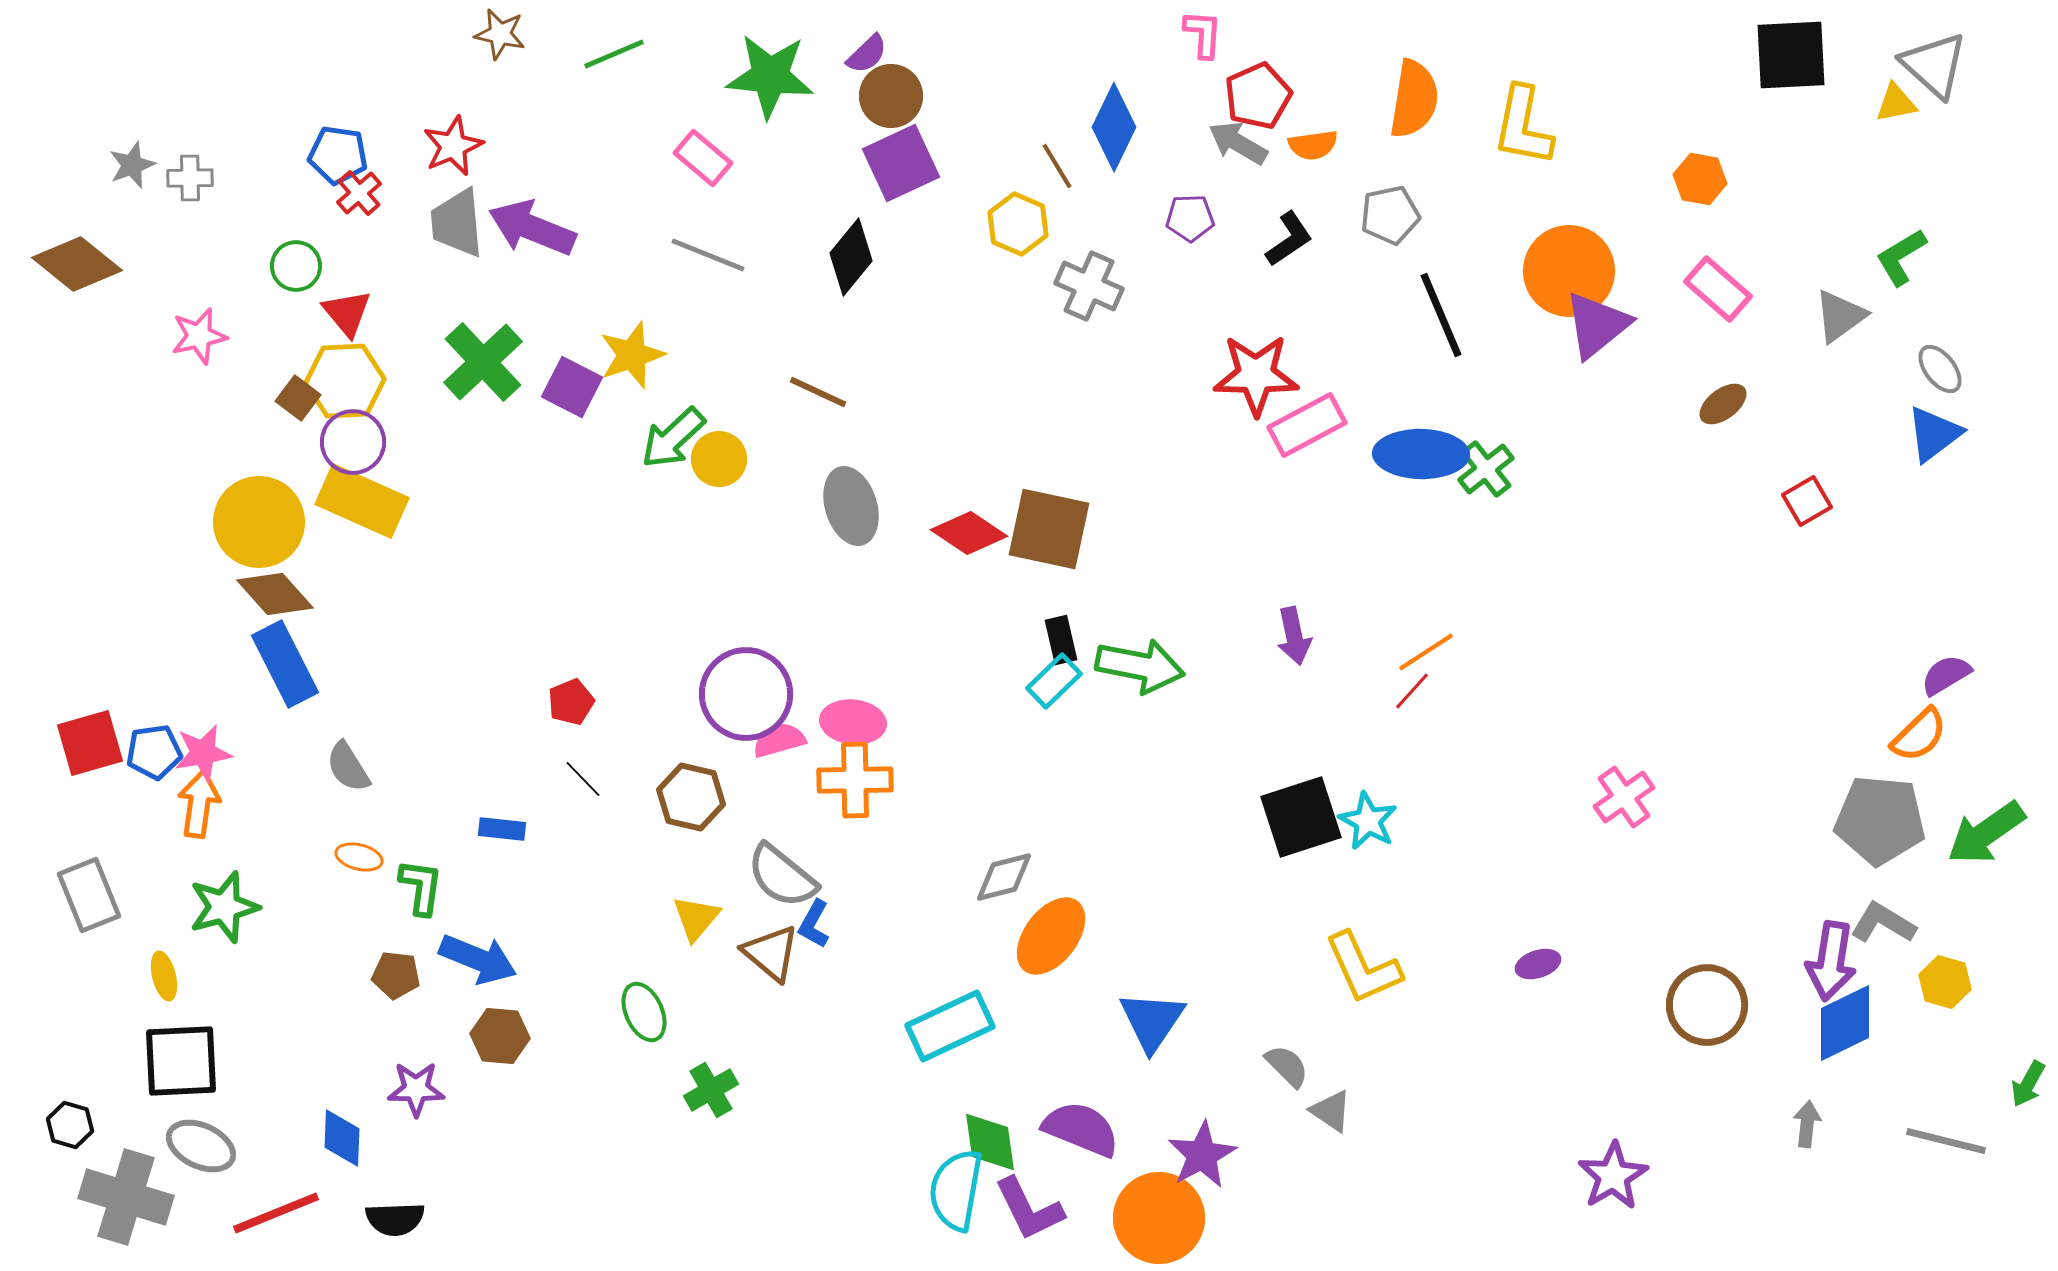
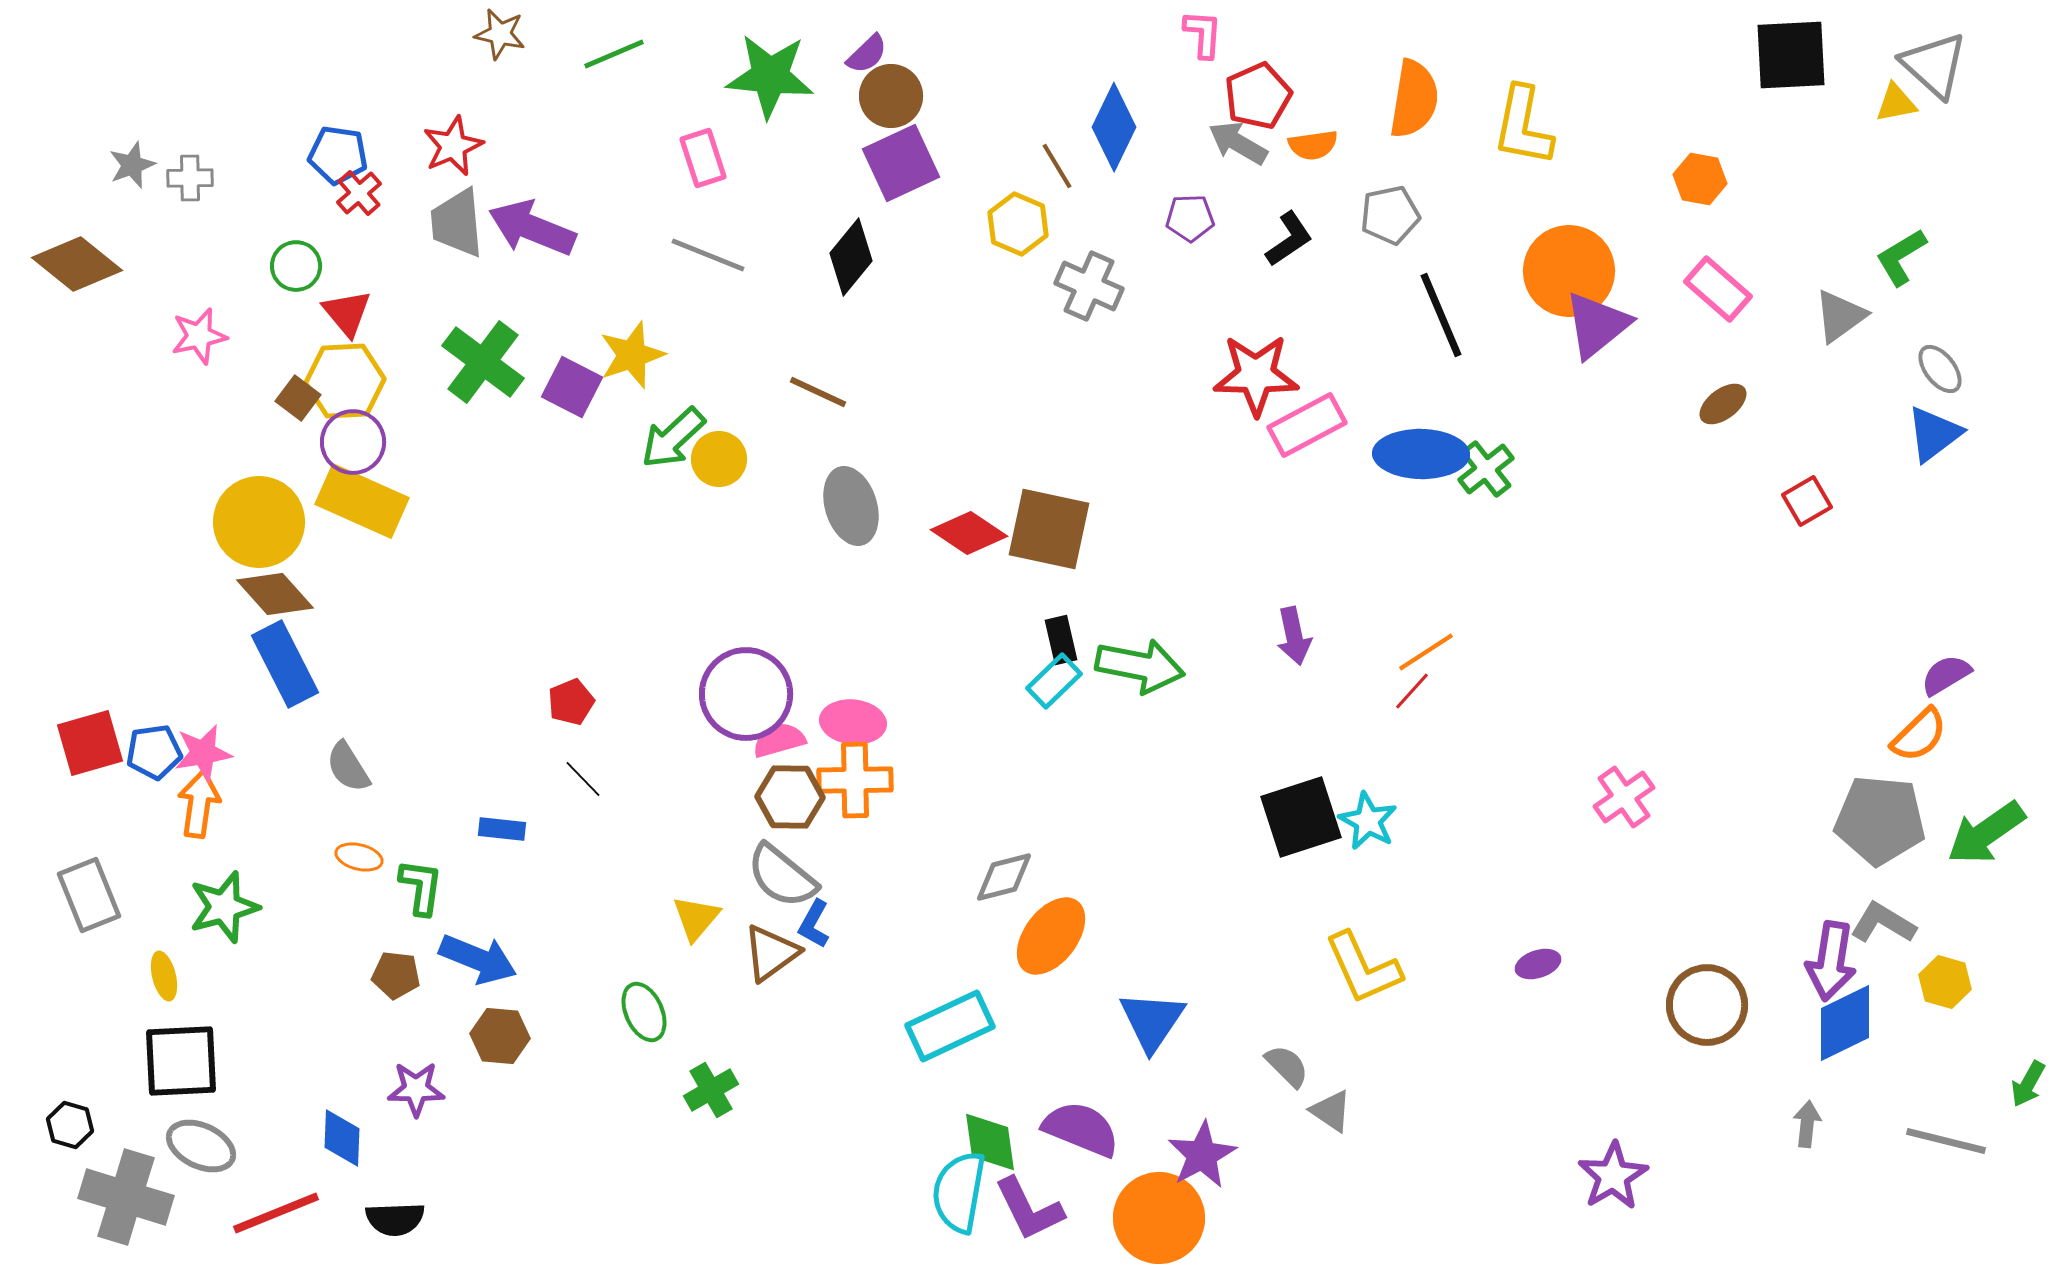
pink rectangle at (703, 158): rotated 32 degrees clockwise
green cross at (483, 362): rotated 10 degrees counterclockwise
brown hexagon at (691, 797): moved 99 px right; rotated 12 degrees counterclockwise
brown triangle at (771, 953): rotated 44 degrees clockwise
cyan semicircle at (956, 1190): moved 3 px right, 2 px down
